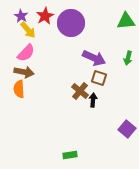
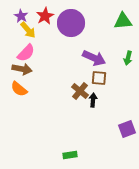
green triangle: moved 3 px left
brown arrow: moved 2 px left, 3 px up
brown square: rotated 14 degrees counterclockwise
orange semicircle: rotated 48 degrees counterclockwise
purple square: rotated 30 degrees clockwise
